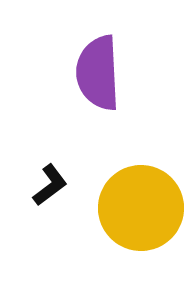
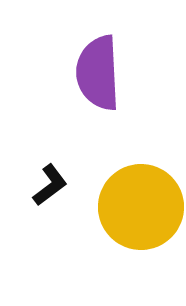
yellow circle: moved 1 px up
